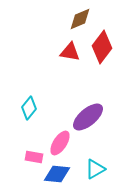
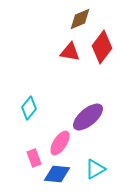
pink rectangle: moved 1 px down; rotated 60 degrees clockwise
